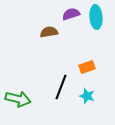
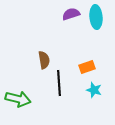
brown semicircle: moved 5 px left, 28 px down; rotated 90 degrees clockwise
black line: moved 2 px left, 4 px up; rotated 25 degrees counterclockwise
cyan star: moved 7 px right, 6 px up
